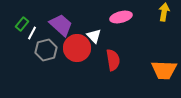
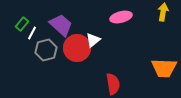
yellow arrow: moved 1 px left
white triangle: moved 1 px left, 4 px down; rotated 35 degrees clockwise
red semicircle: moved 24 px down
orange trapezoid: moved 2 px up
